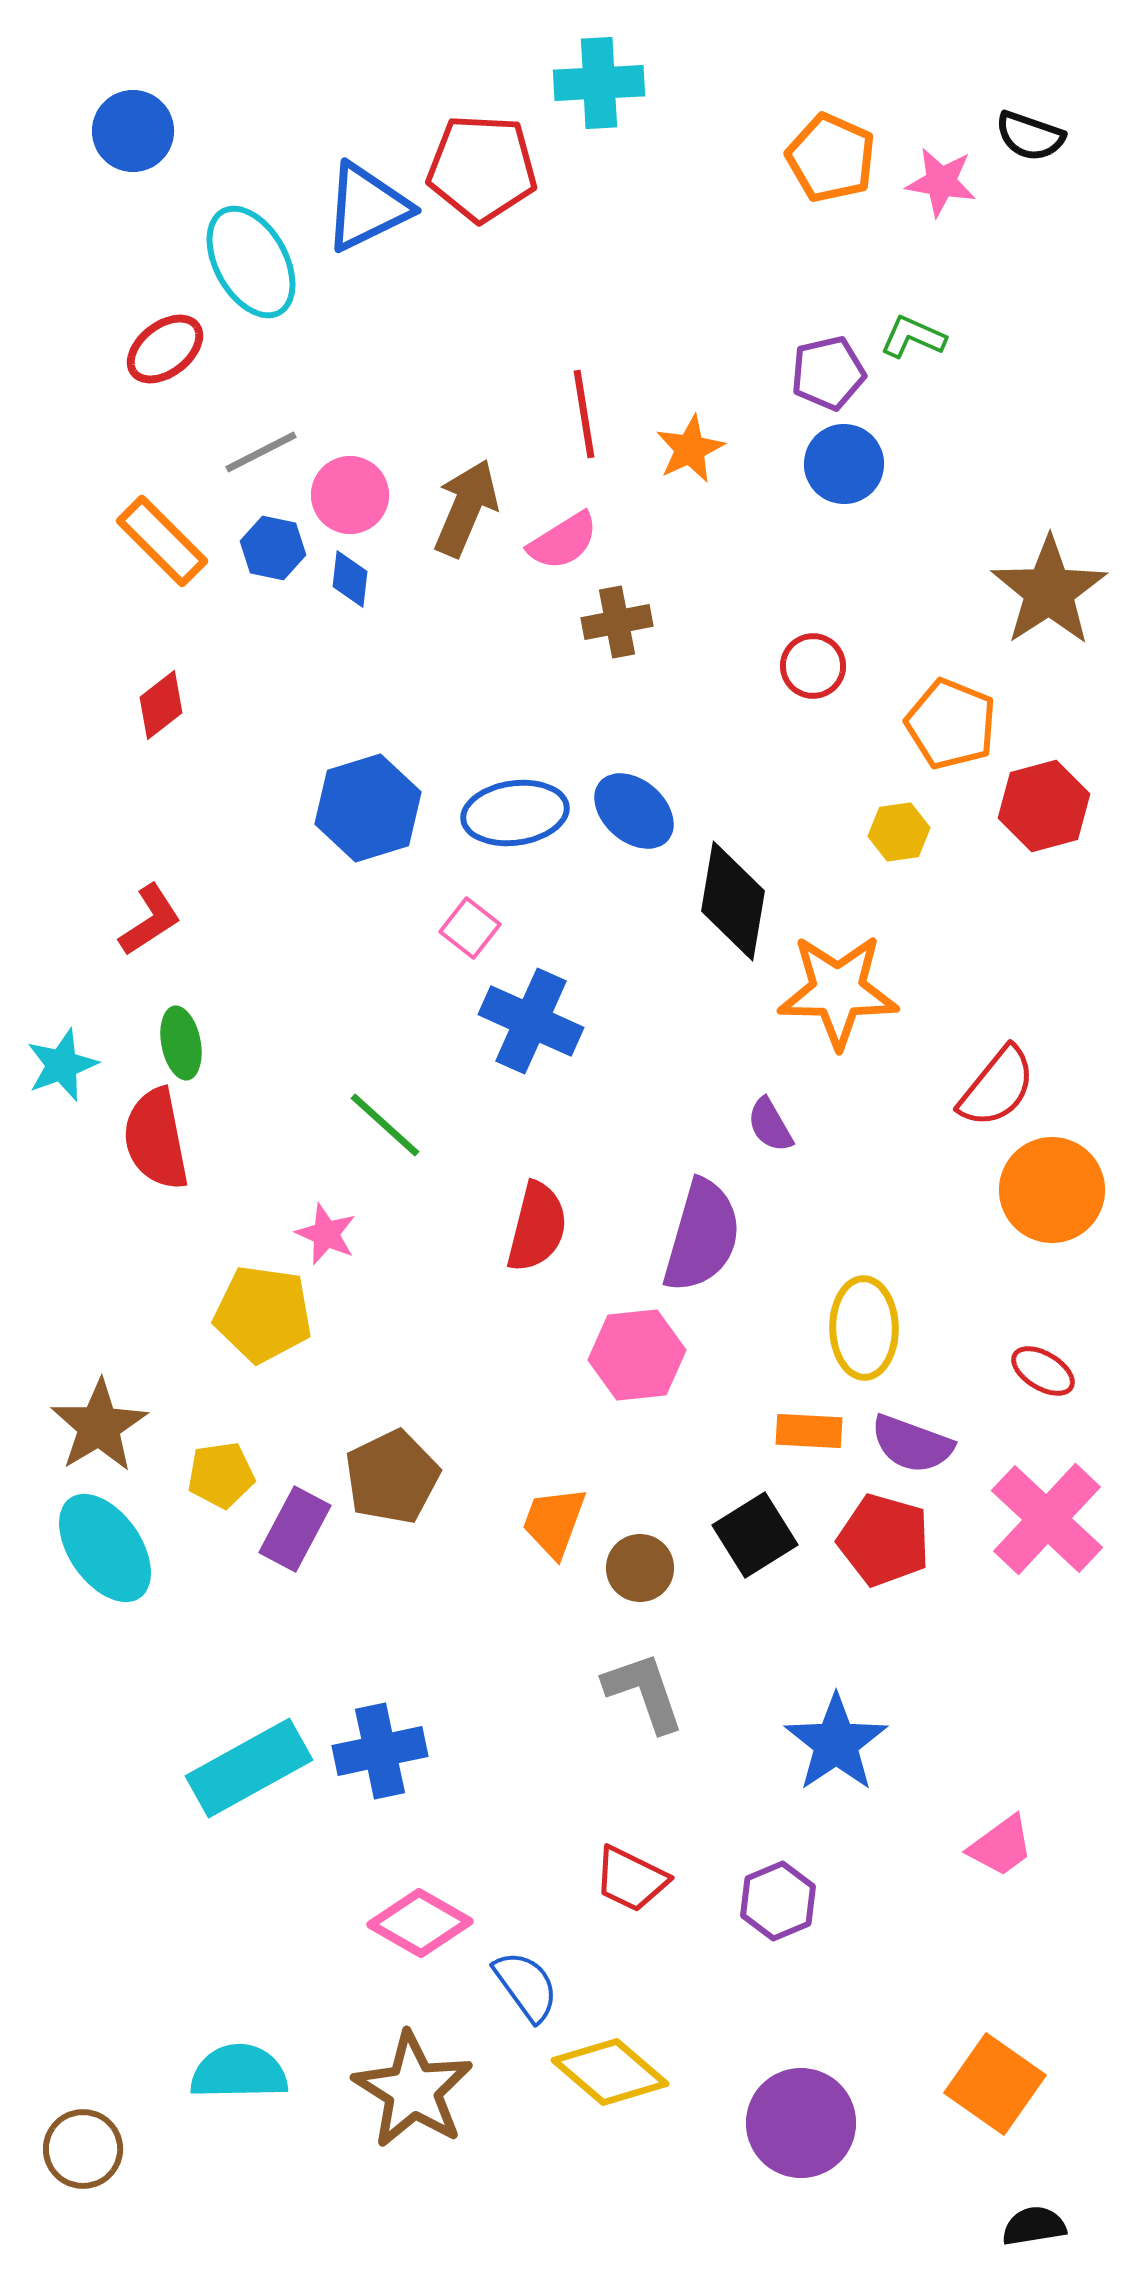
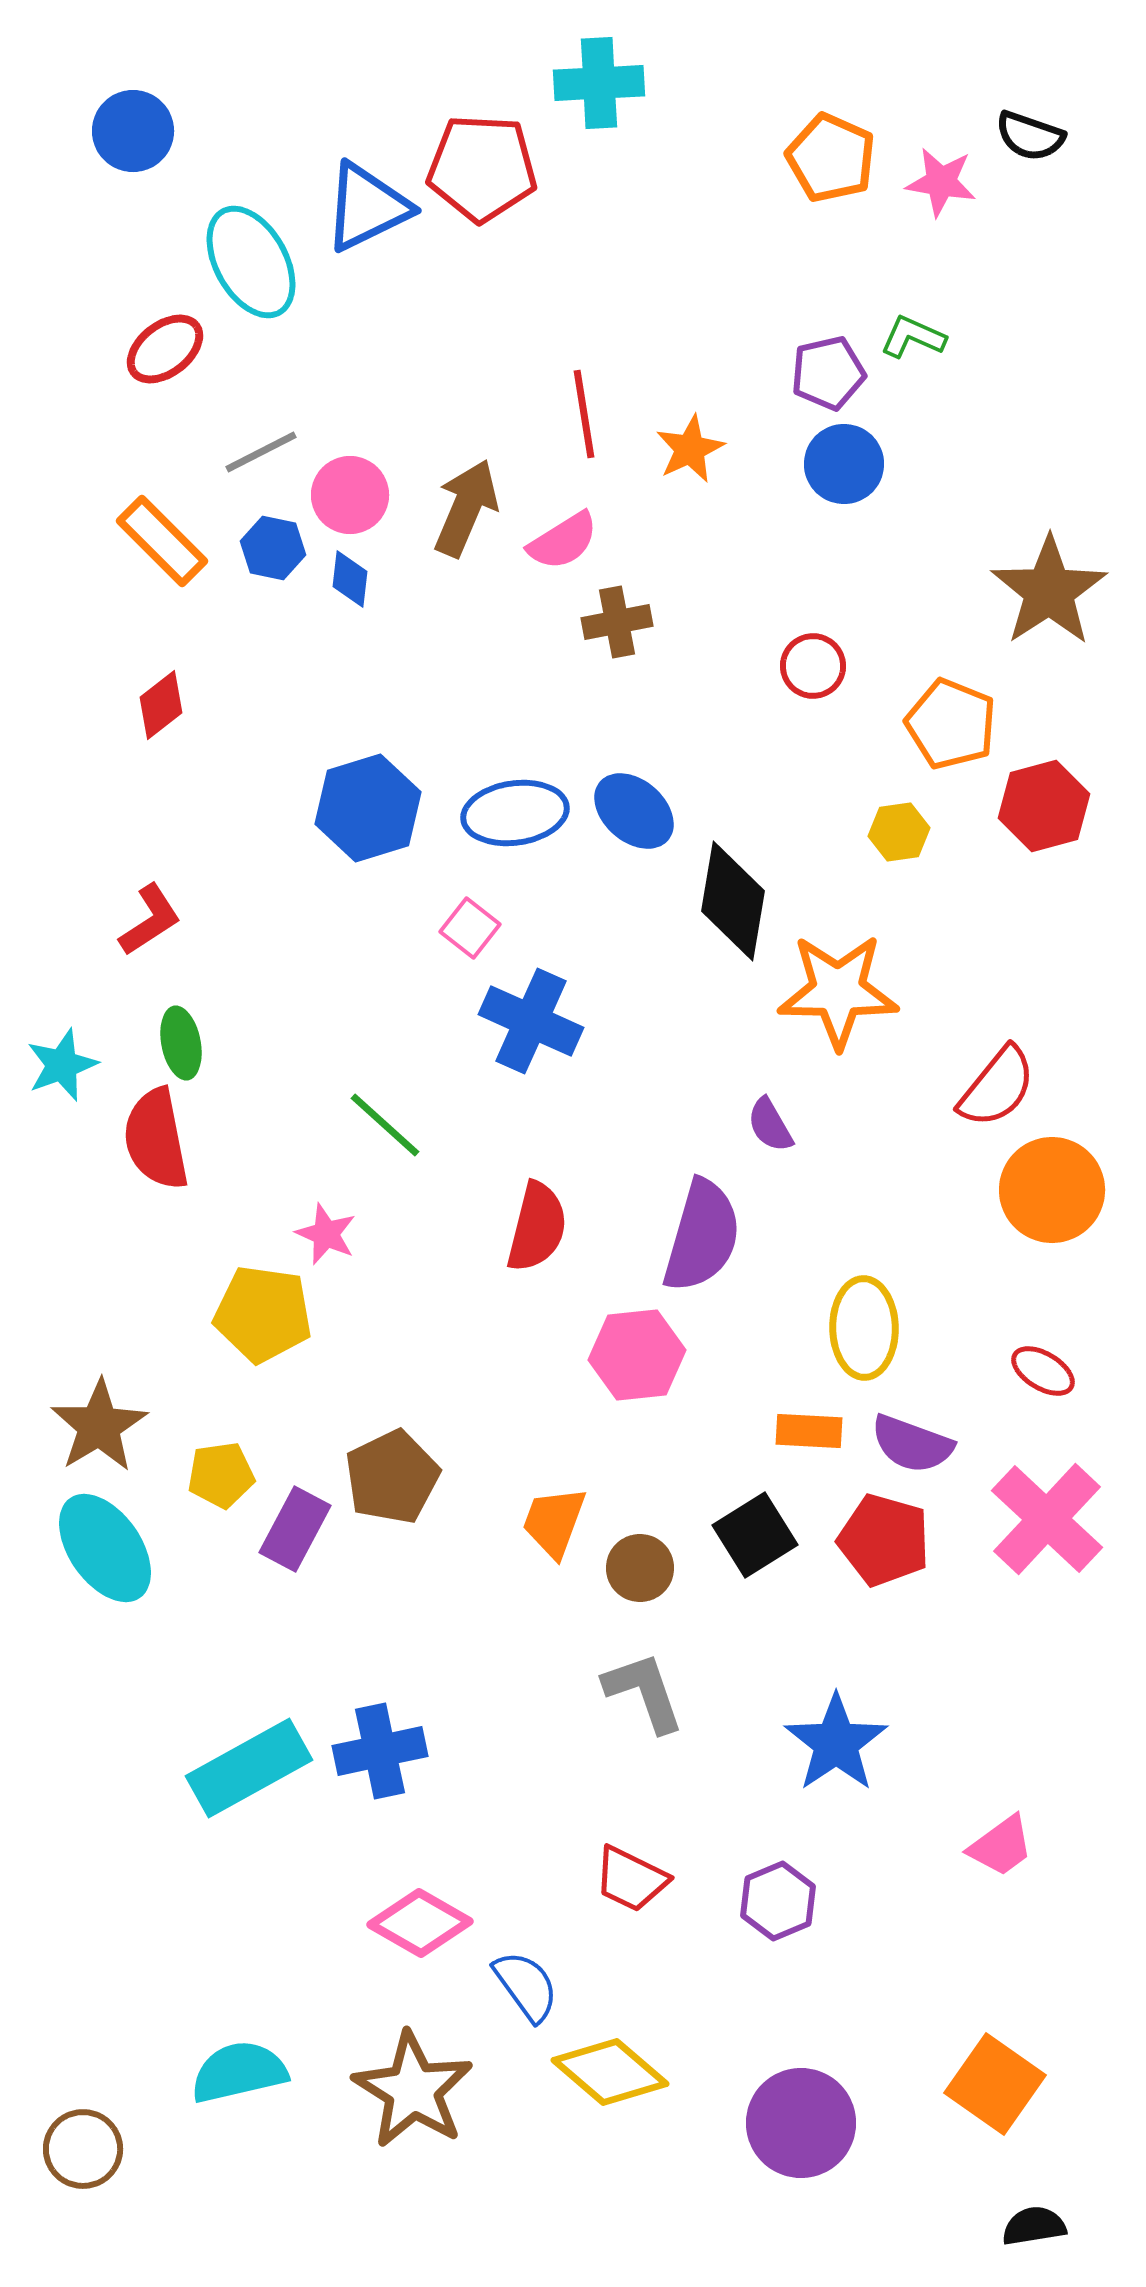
cyan semicircle at (239, 2072): rotated 12 degrees counterclockwise
